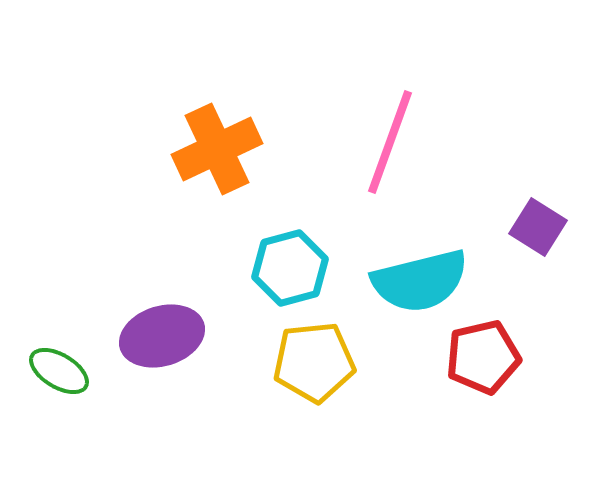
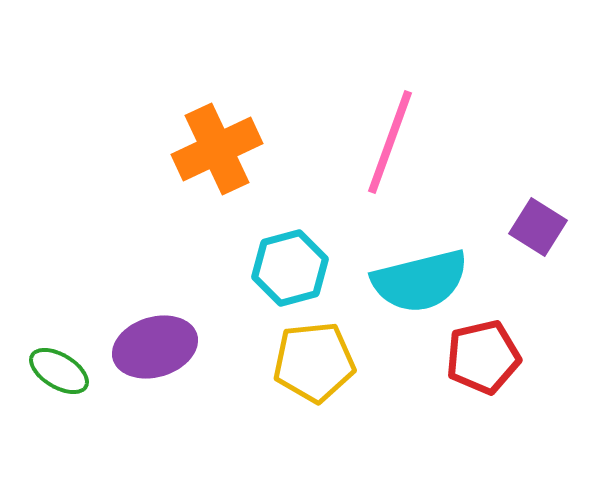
purple ellipse: moved 7 px left, 11 px down
